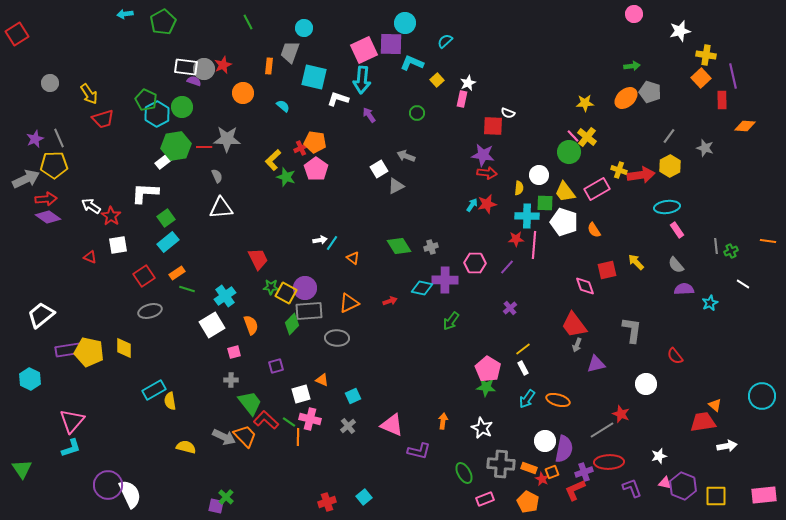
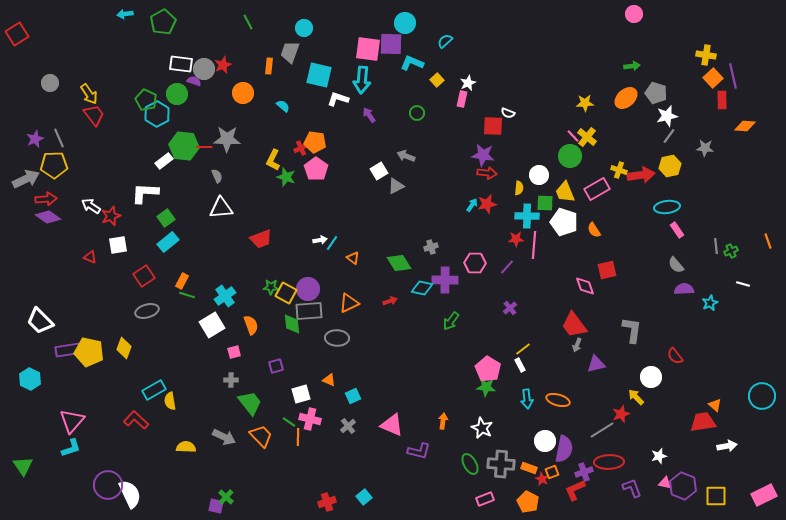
white star at (680, 31): moved 13 px left, 85 px down
pink square at (364, 50): moved 4 px right, 1 px up; rotated 32 degrees clockwise
white rectangle at (186, 67): moved 5 px left, 3 px up
cyan square at (314, 77): moved 5 px right, 2 px up
orange square at (701, 78): moved 12 px right
gray pentagon at (650, 92): moved 6 px right, 1 px down
green circle at (182, 107): moved 5 px left, 13 px up
red trapezoid at (103, 119): moved 9 px left, 4 px up; rotated 110 degrees counterclockwise
green hexagon at (176, 146): moved 8 px right; rotated 16 degrees clockwise
gray star at (705, 148): rotated 12 degrees counterclockwise
green circle at (569, 152): moved 1 px right, 4 px down
yellow L-shape at (273, 160): rotated 20 degrees counterclockwise
yellow hexagon at (670, 166): rotated 15 degrees clockwise
white square at (379, 169): moved 2 px down
yellow trapezoid at (565, 192): rotated 15 degrees clockwise
red star at (111, 216): rotated 18 degrees clockwise
orange line at (768, 241): rotated 63 degrees clockwise
green diamond at (399, 246): moved 17 px down
red trapezoid at (258, 259): moved 3 px right, 20 px up; rotated 95 degrees clockwise
yellow arrow at (636, 262): moved 135 px down
orange rectangle at (177, 273): moved 5 px right, 8 px down; rotated 28 degrees counterclockwise
white line at (743, 284): rotated 16 degrees counterclockwise
purple circle at (305, 288): moved 3 px right, 1 px down
green line at (187, 289): moved 6 px down
gray ellipse at (150, 311): moved 3 px left
white trapezoid at (41, 315): moved 1 px left, 6 px down; rotated 96 degrees counterclockwise
green diamond at (292, 324): rotated 50 degrees counterclockwise
yellow diamond at (124, 348): rotated 20 degrees clockwise
white rectangle at (523, 368): moved 3 px left, 3 px up
orange triangle at (322, 380): moved 7 px right
white circle at (646, 384): moved 5 px right, 7 px up
cyan arrow at (527, 399): rotated 42 degrees counterclockwise
red star at (621, 414): rotated 30 degrees clockwise
red L-shape at (266, 420): moved 130 px left
orange trapezoid at (245, 436): moved 16 px right
yellow semicircle at (186, 447): rotated 12 degrees counterclockwise
green triangle at (22, 469): moved 1 px right, 3 px up
green ellipse at (464, 473): moved 6 px right, 9 px up
pink rectangle at (764, 495): rotated 20 degrees counterclockwise
